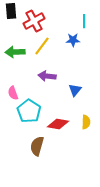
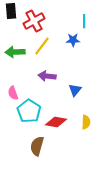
red diamond: moved 2 px left, 2 px up
